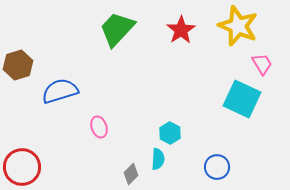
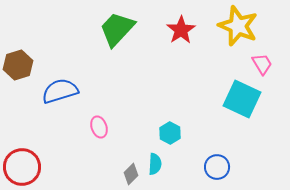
cyan semicircle: moved 3 px left, 5 px down
